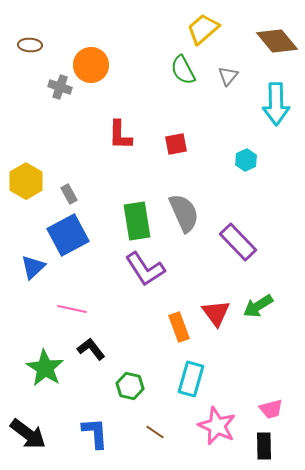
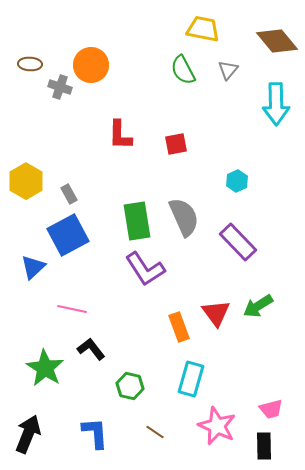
yellow trapezoid: rotated 52 degrees clockwise
brown ellipse: moved 19 px down
gray triangle: moved 6 px up
cyan hexagon: moved 9 px left, 21 px down
gray semicircle: moved 4 px down
black arrow: rotated 105 degrees counterclockwise
